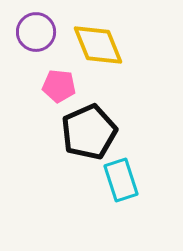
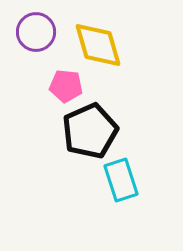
yellow diamond: rotated 6 degrees clockwise
pink pentagon: moved 7 px right
black pentagon: moved 1 px right, 1 px up
